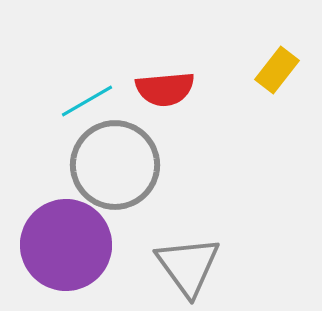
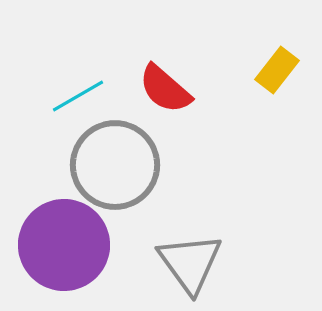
red semicircle: rotated 46 degrees clockwise
cyan line: moved 9 px left, 5 px up
purple circle: moved 2 px left
gray triangle: moved 2 px right, 3 px up
